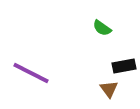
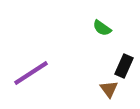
black rectangle: rotated 55 degrees counterclockwise
purple line: rotated 60 degrees counterclockwise
